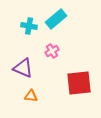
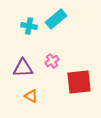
pink cross: moved 10 px down
purple triangle: rotated 25 degrees counterclockwise
red square: moved 1 px up
orange triangle: rotated 24 degrees clockwise
